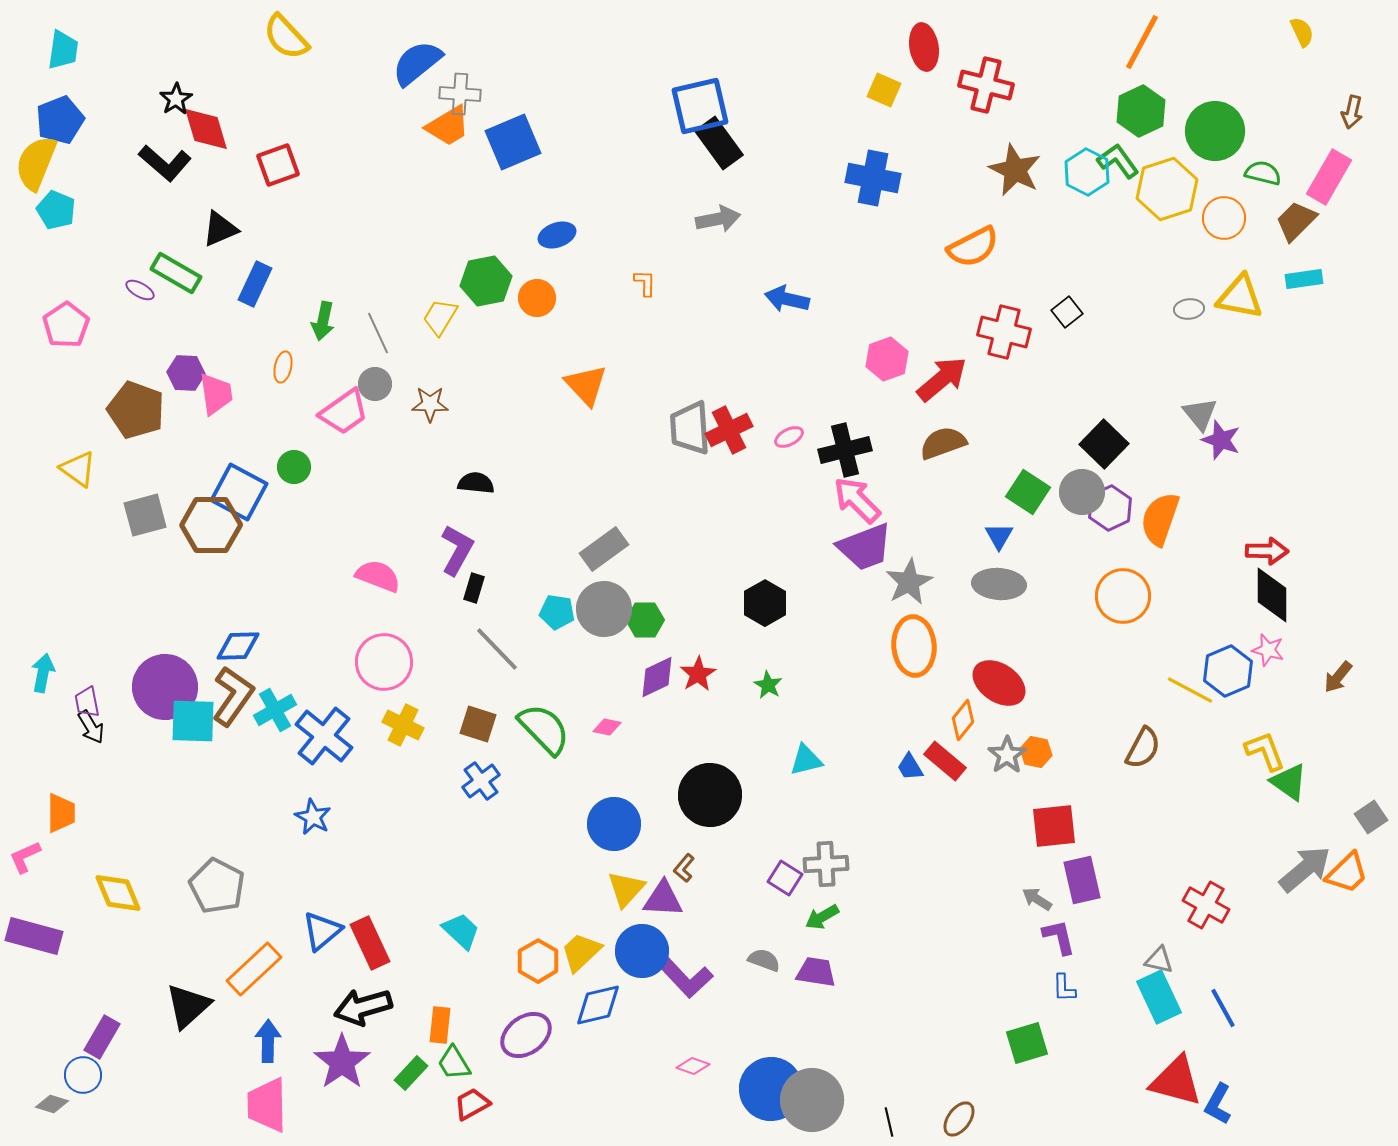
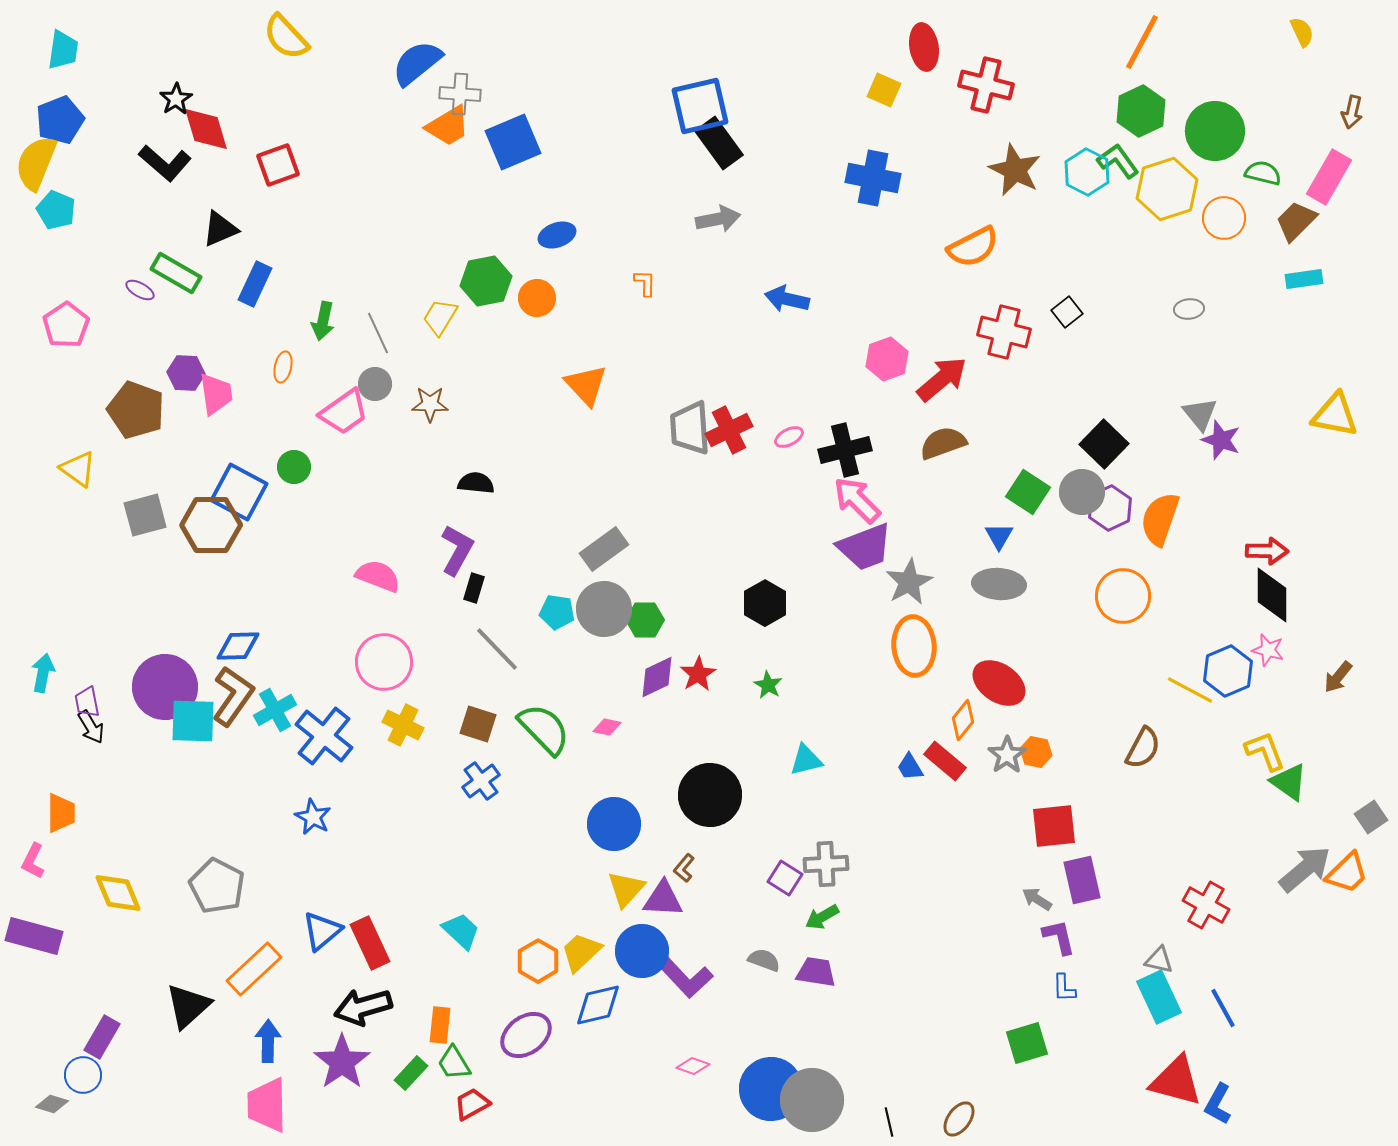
yellow triangle at (1240, 297): moved 95 px right, 118 px down
pink L-shape at (25, 857): moved 8 px right, 4 px down; rotated 39 degrees counterclockwise
